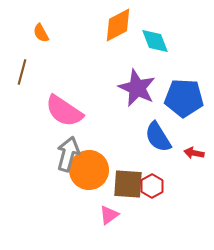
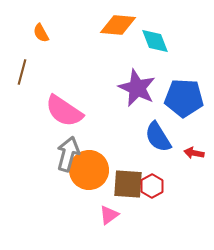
orange diamond: rotated 33 degrees clockwise
